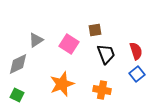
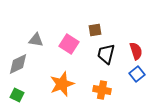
gray triangle: rotated 42 degrees clockwise
black trapezoid: rotated 145 degrees counterclockwise
